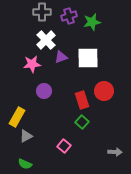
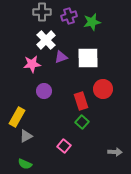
red circle: moved 1 px left, 2 px up
red rectangle: moved 1 px left, 1 px down
